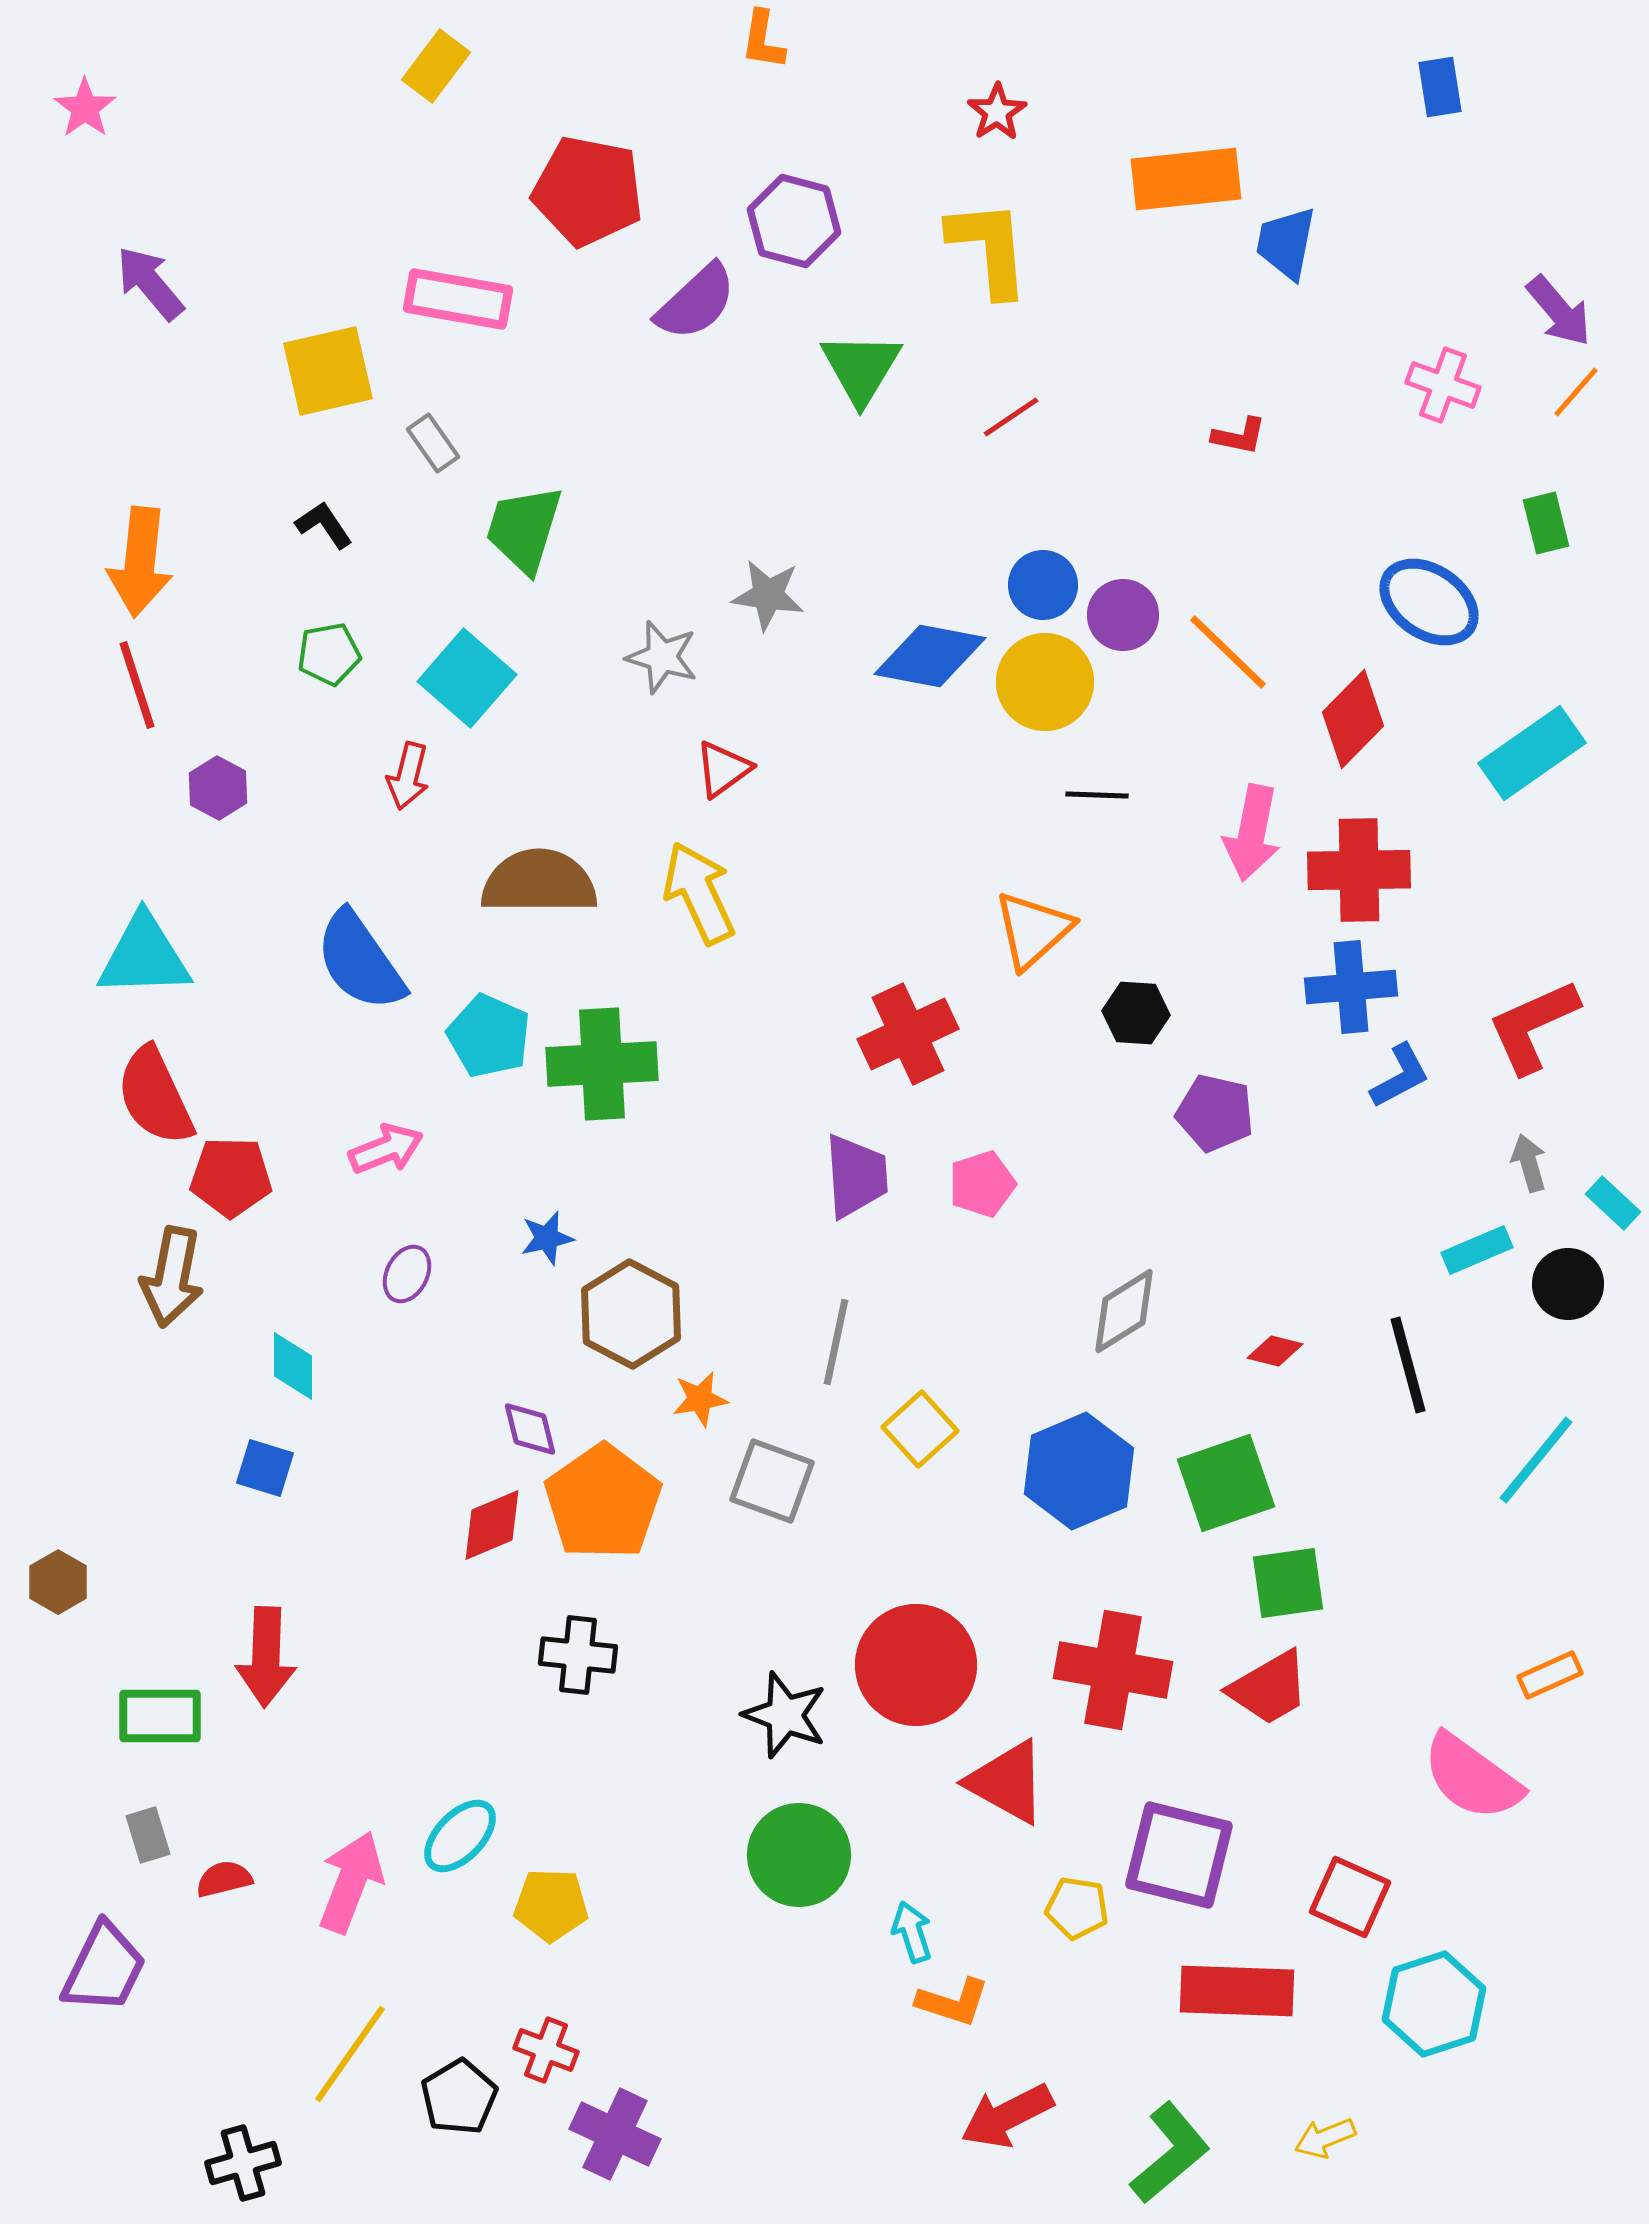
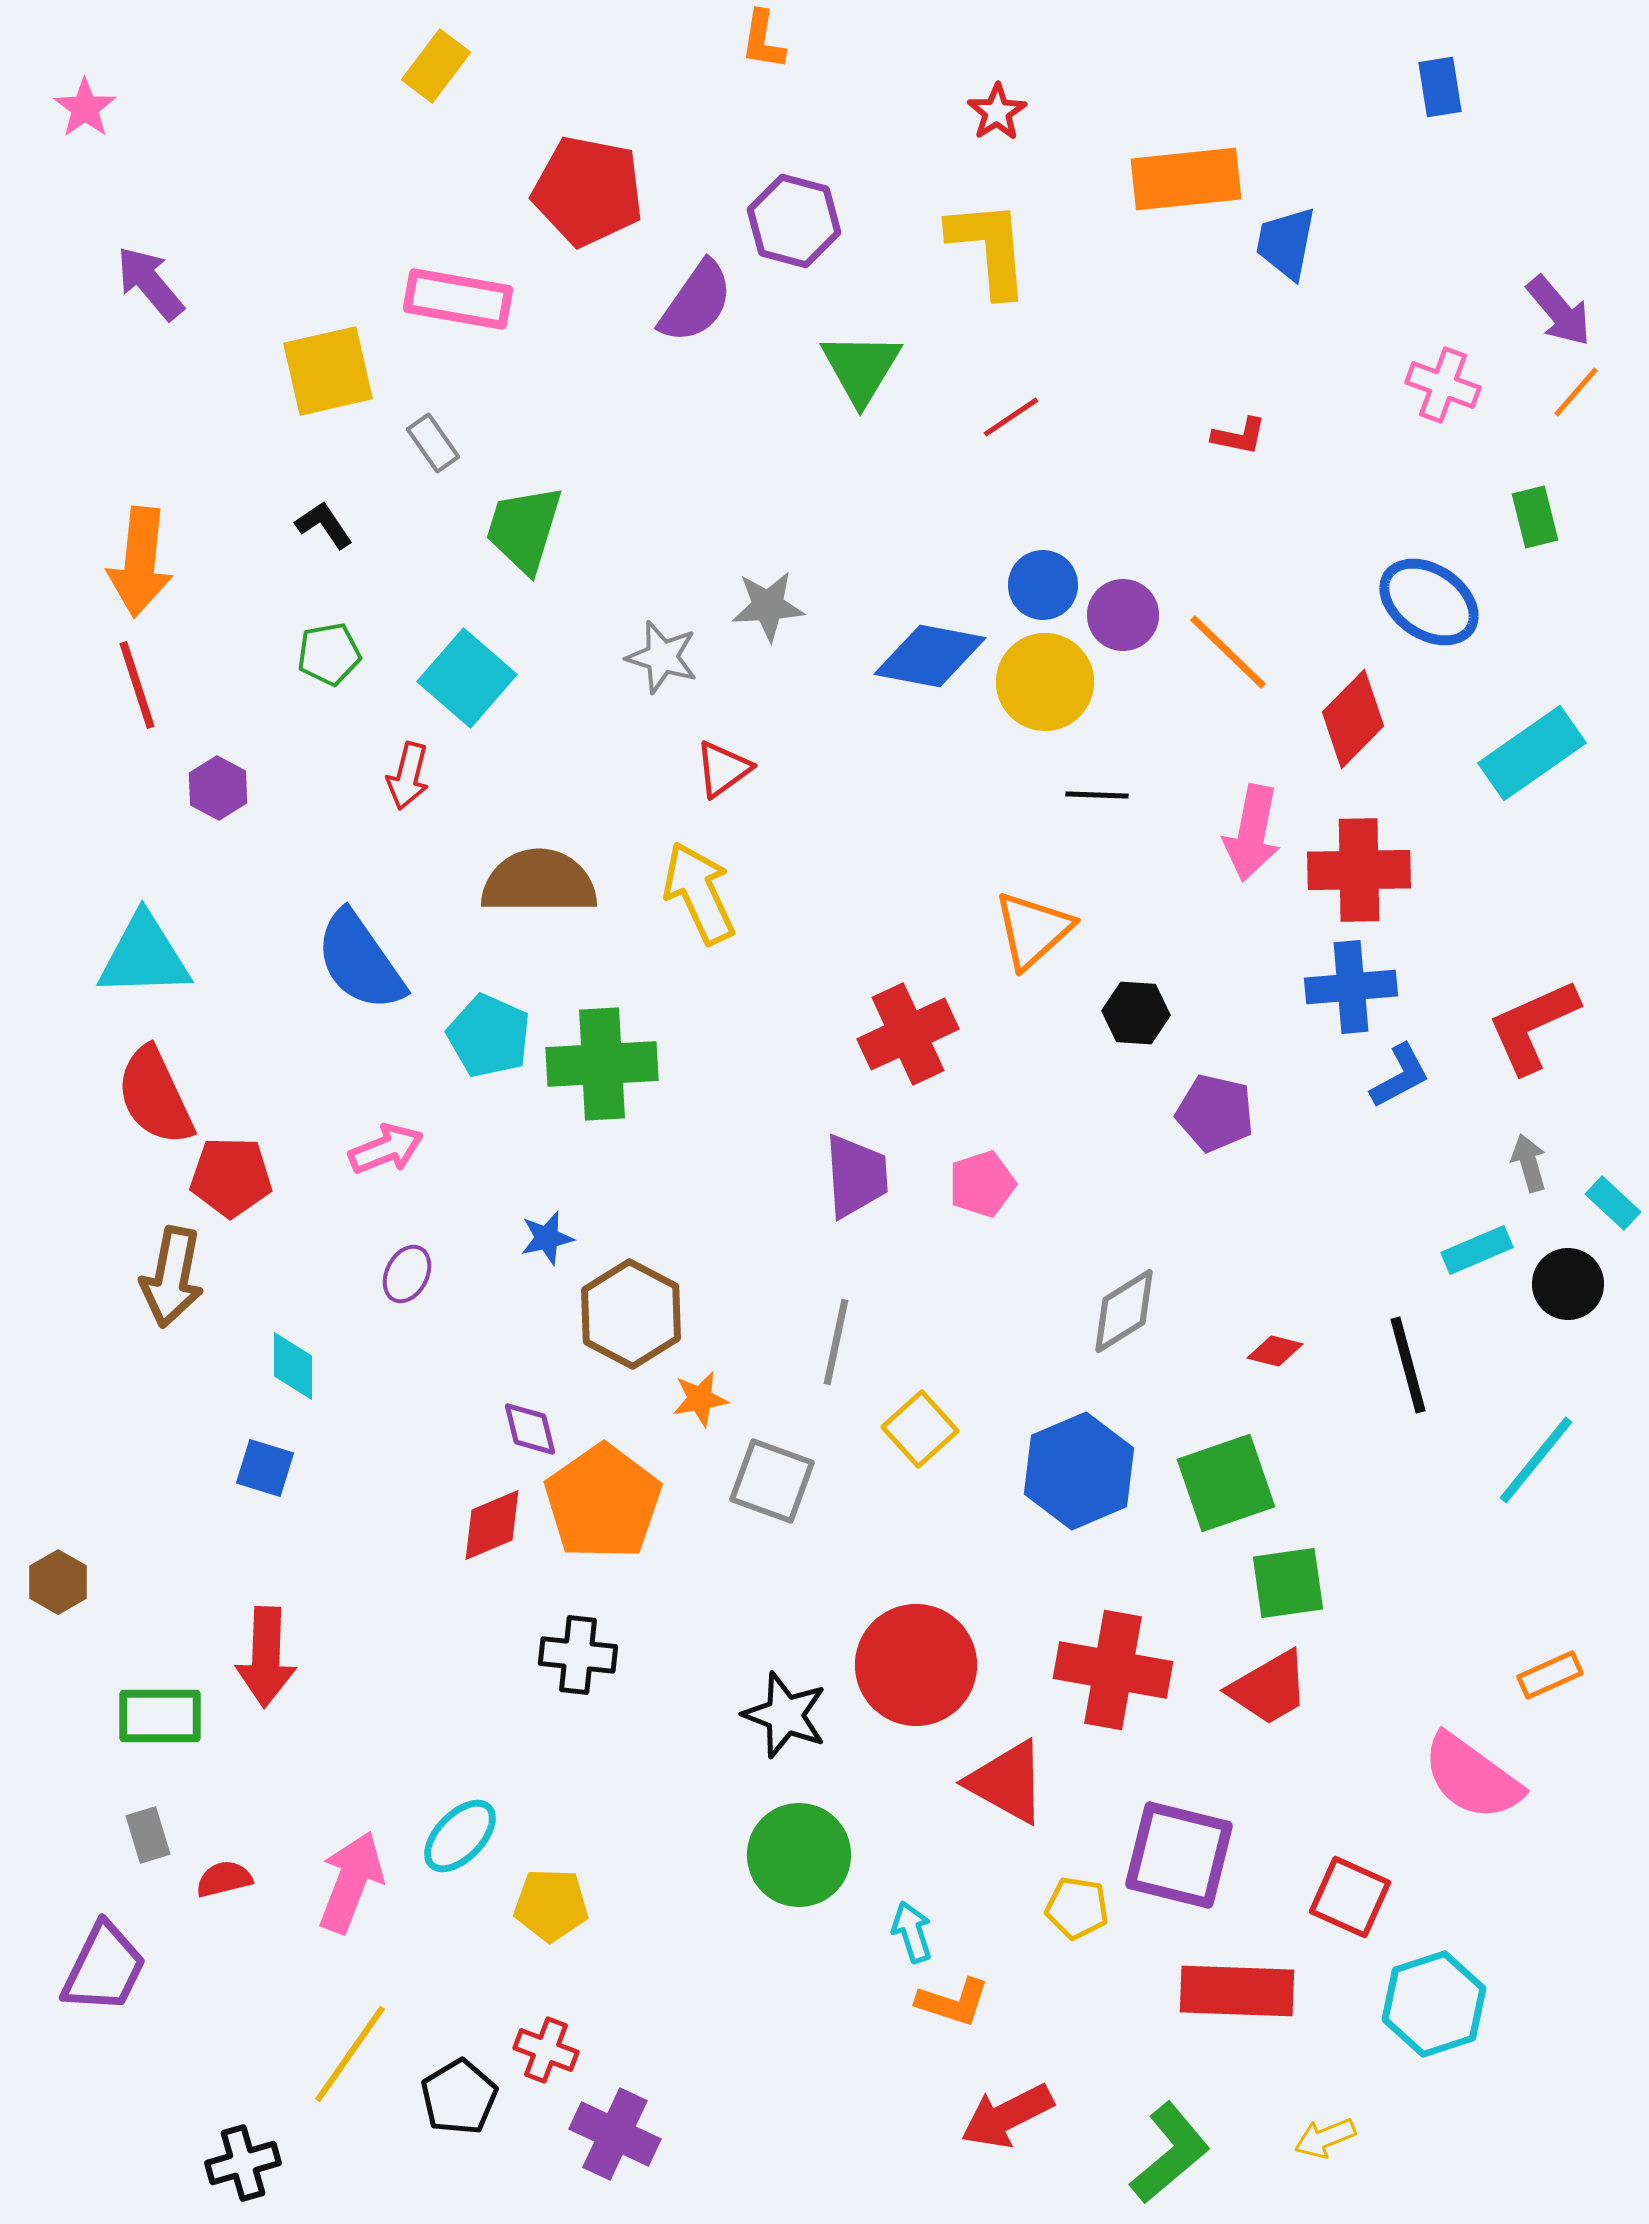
purple semicircle at (696, 302): rotated 12 degrees counterclockwise
green rectangle at (1546, 523): moved 11 px left, 6 px up
gray star at (768, 595): moved 11 px down; rotated 12 degrees counterclockwise
